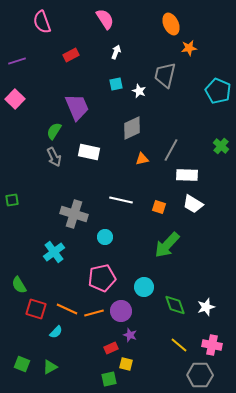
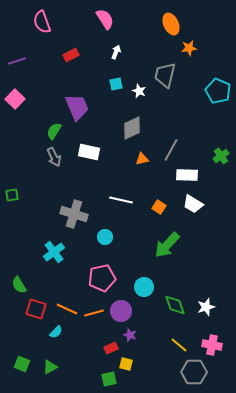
green cross at (221, 146): moved 10 px down; rotated 14 degrees clockwise
green square at (12, 200): moved 5 px up
orange square at (159, 207): rotated 16 degrees clockwise
gray hexagon at (200, 375): moved 6 px left, 3 px up
